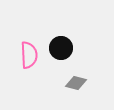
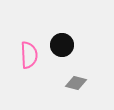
black circle: moved 1 px right, 3 px up
